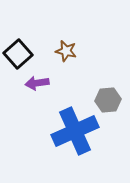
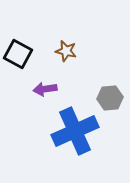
black square: rotated 20 degrees counterclockwise
purple arrow: moved 8 px right, 6 px down
gray hexagon: moved 2 px right, 2 px up
